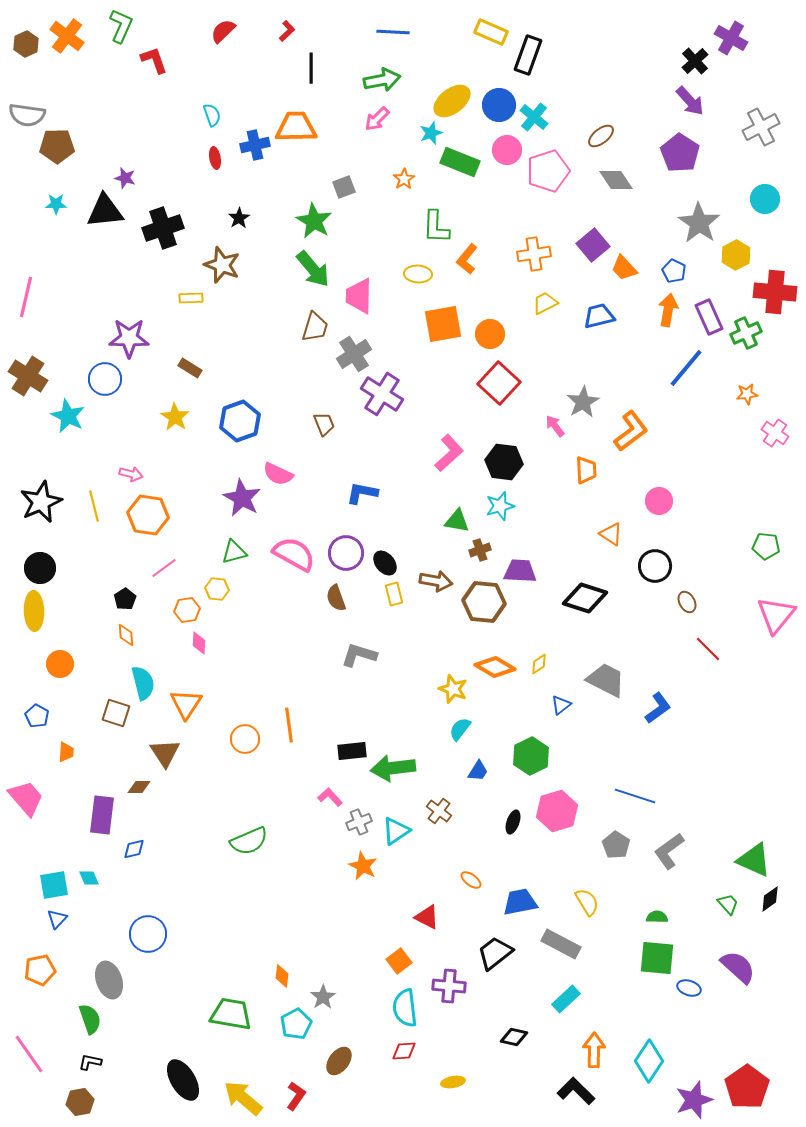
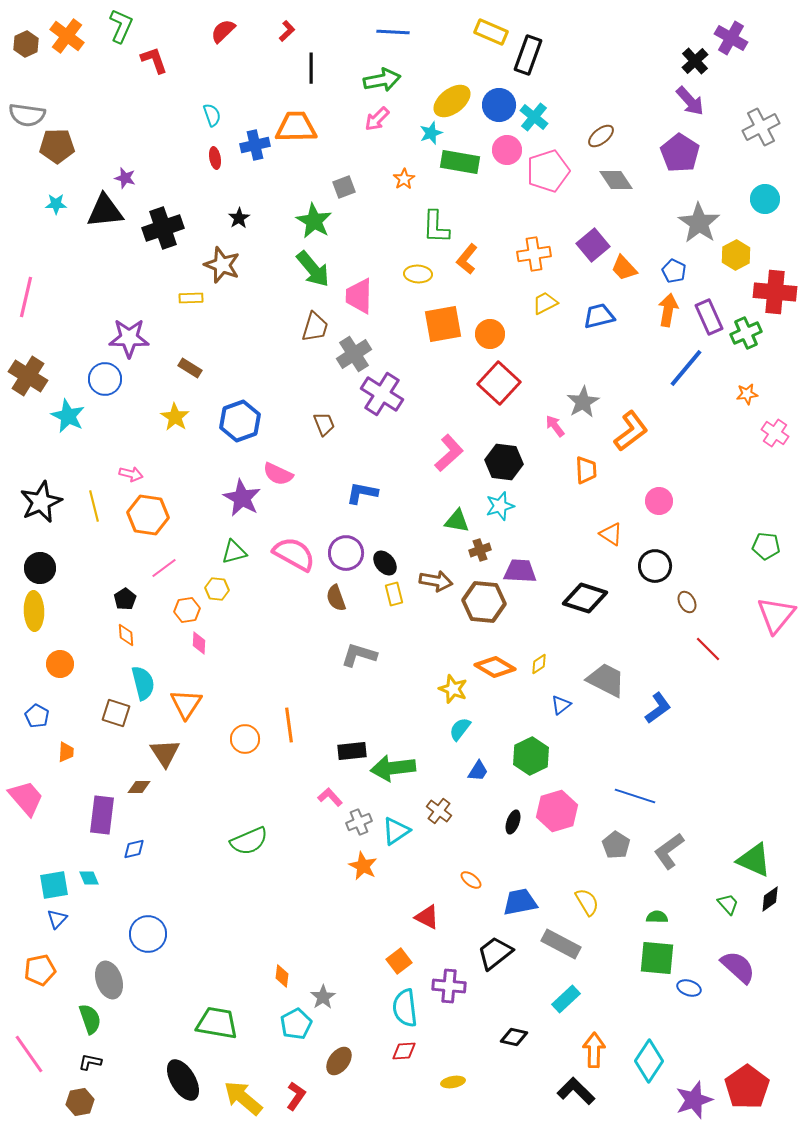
green rectangle at (460, 162): rotated 12 degrees counterclockwise
green trapezoid at (231, 1014): moved 14 px left, 9 px down
